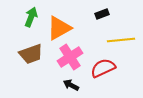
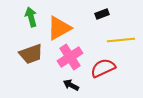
green arrow: rotated 36 degrees counterclockwise
